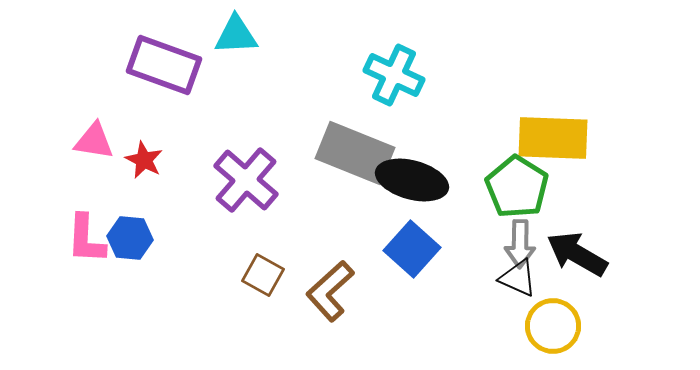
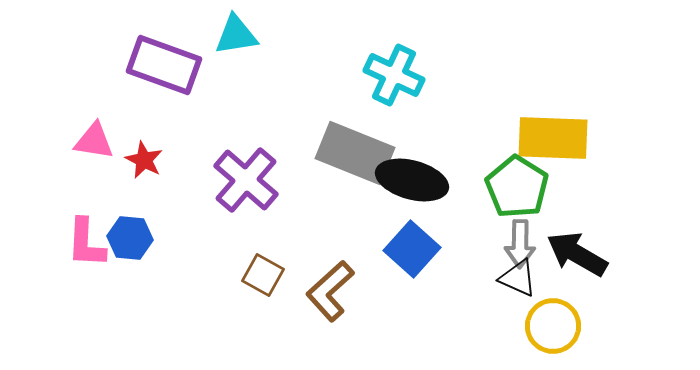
cyan triangle: rotated 6 degrees counterclockwise
pink L-shape: moved 4 px down
